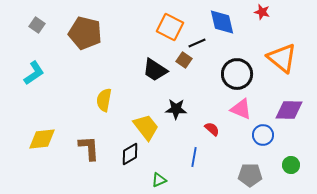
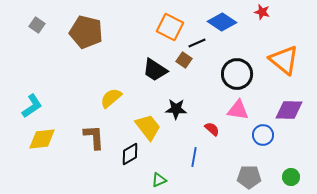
blue diamond: rotated 44 degrees counterclockwise
brown pentagon: moved 1 px right, 1 px up
orange triangle: moved 2 px right, 2 px down
cyan L-shape: moved 2 px left, 33 px down
yellow semicircle: moved 7 px right, 2 px up; rotated 40 degrees clockwise
pink triangle: moved 3 px left, 1 px down; rotated 15 degrees counterclockwise
yellow trapezoid: moved 2 px right
brown L-shape: moved 5 px right, 11 px up
green circle: moved 12 px down
gray pentagon: moved 1 px left, 2 px down
